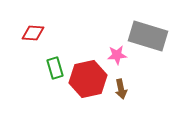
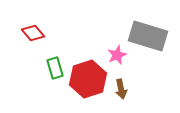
red diamond: rotated 45 degrees clockwise
pink star: rotated 18 degrees counterclockwise
red hexagon: rotated 6 degrees counterclockwise
